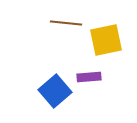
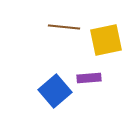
brown line: moved 2 px left, 4 px down
purple rectangle: moved 1 px down
